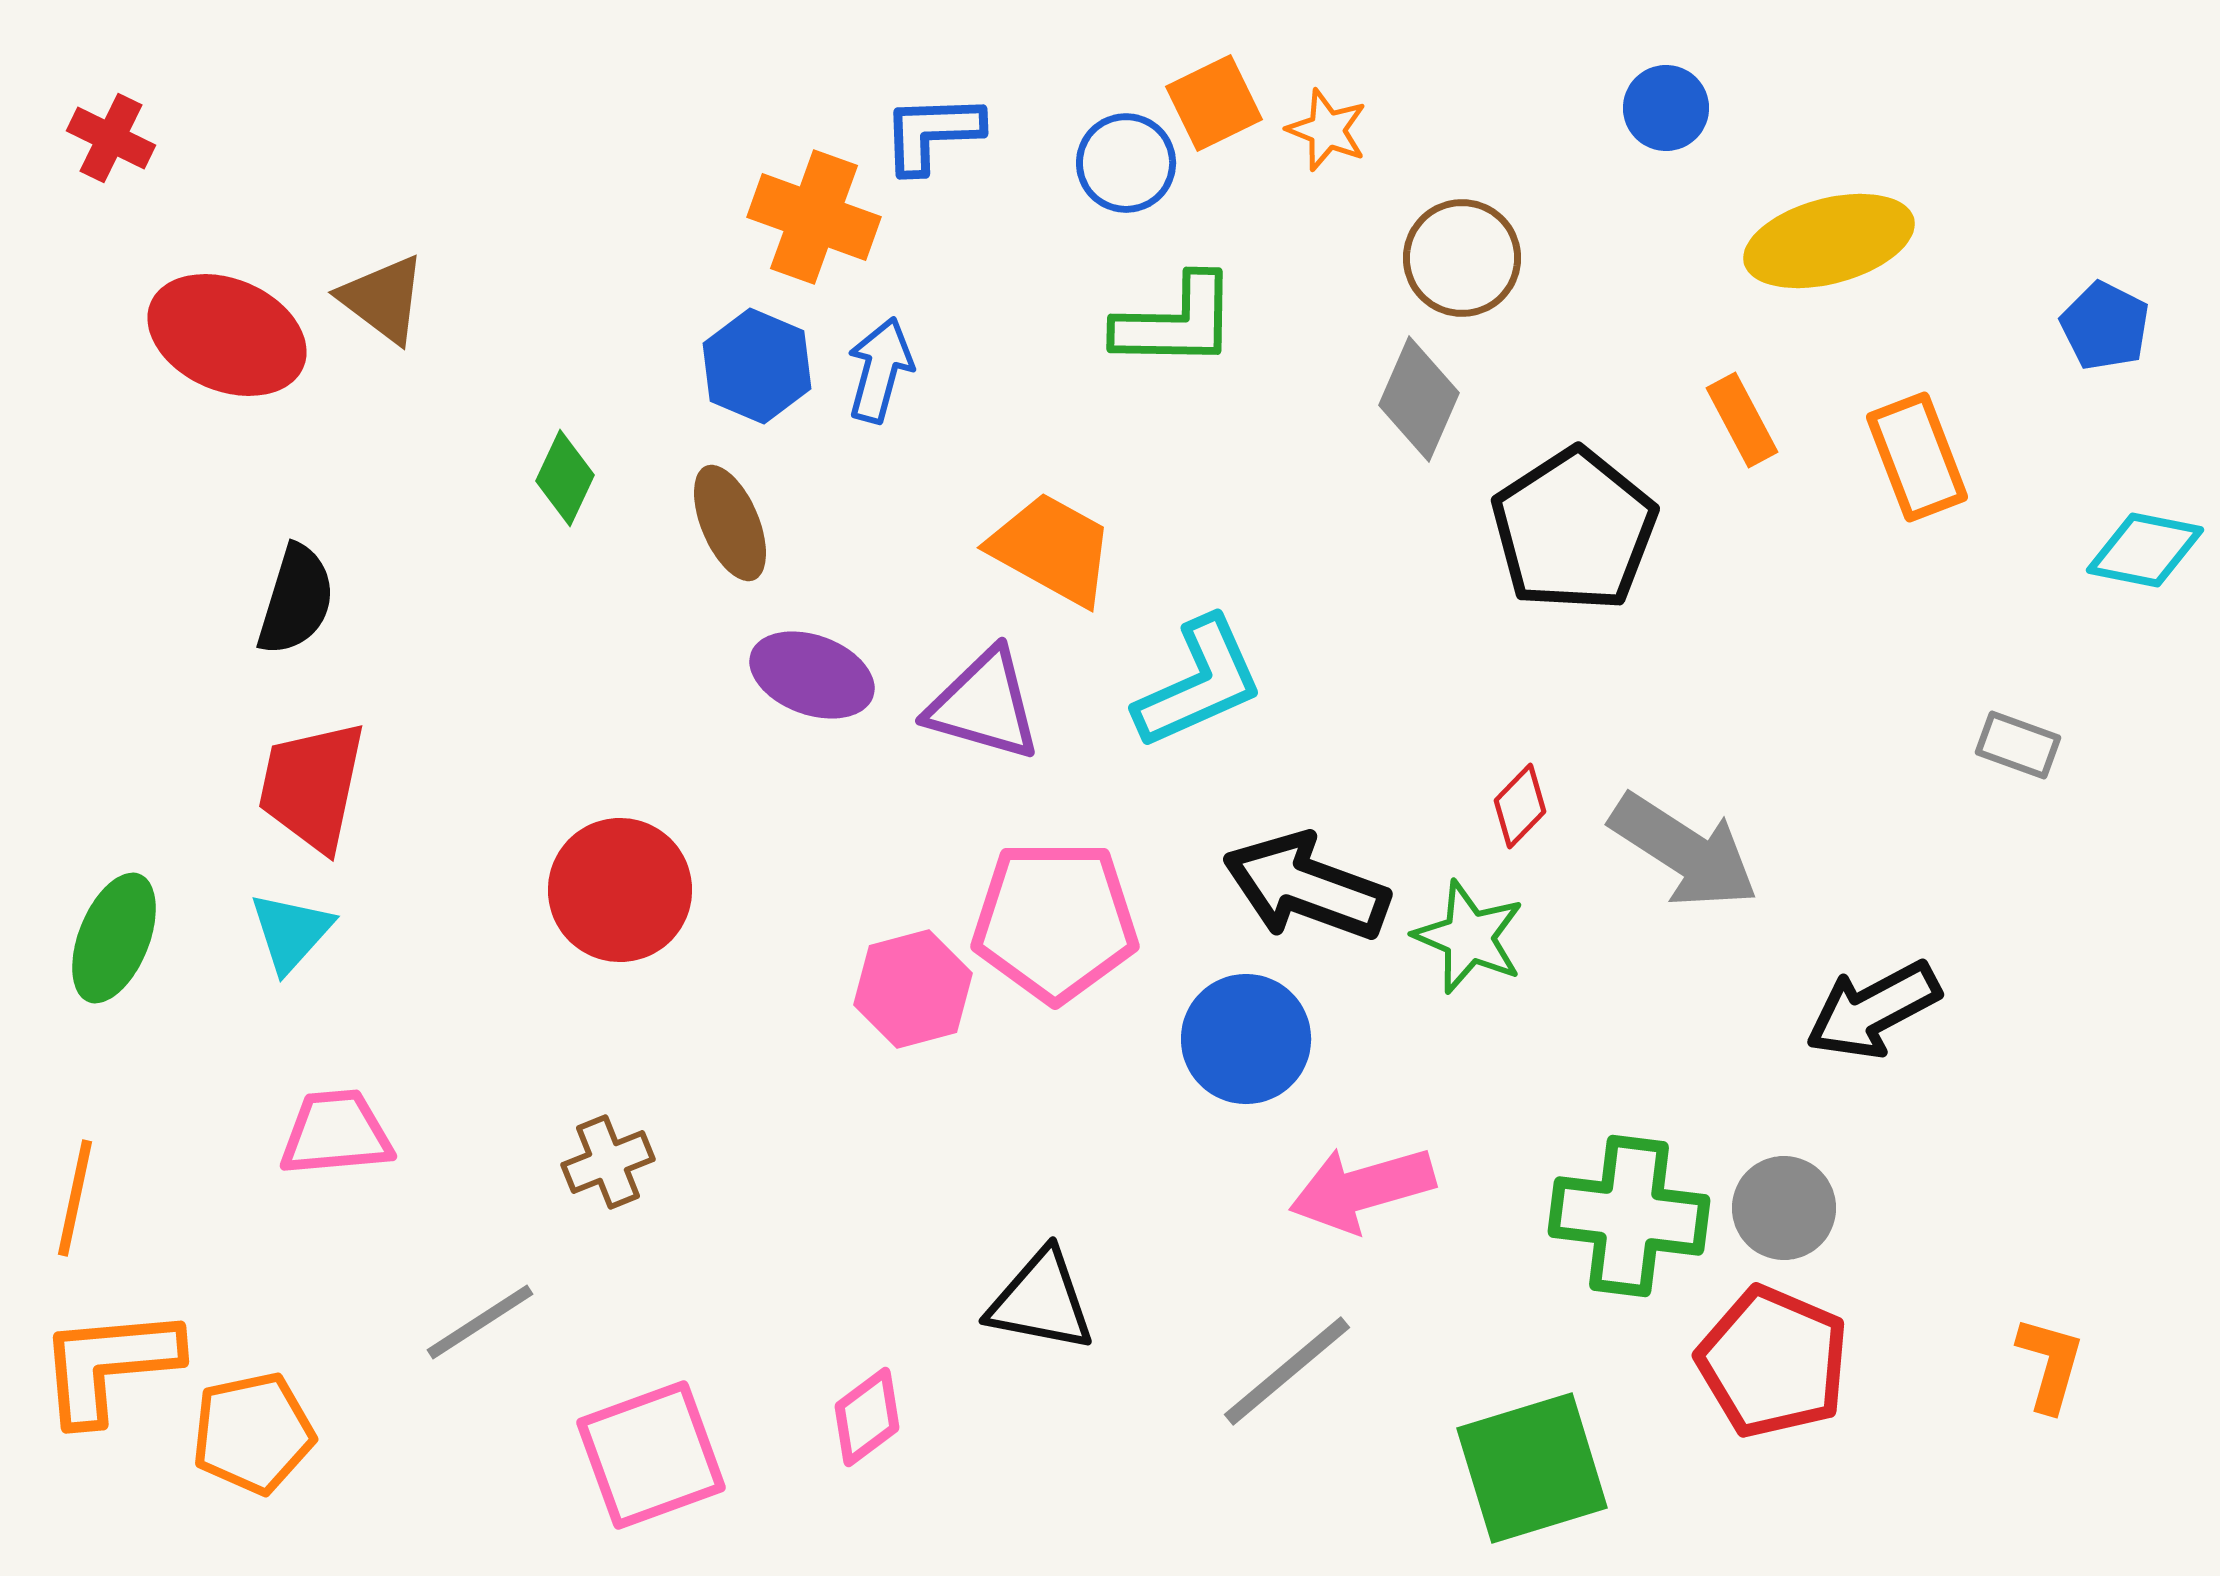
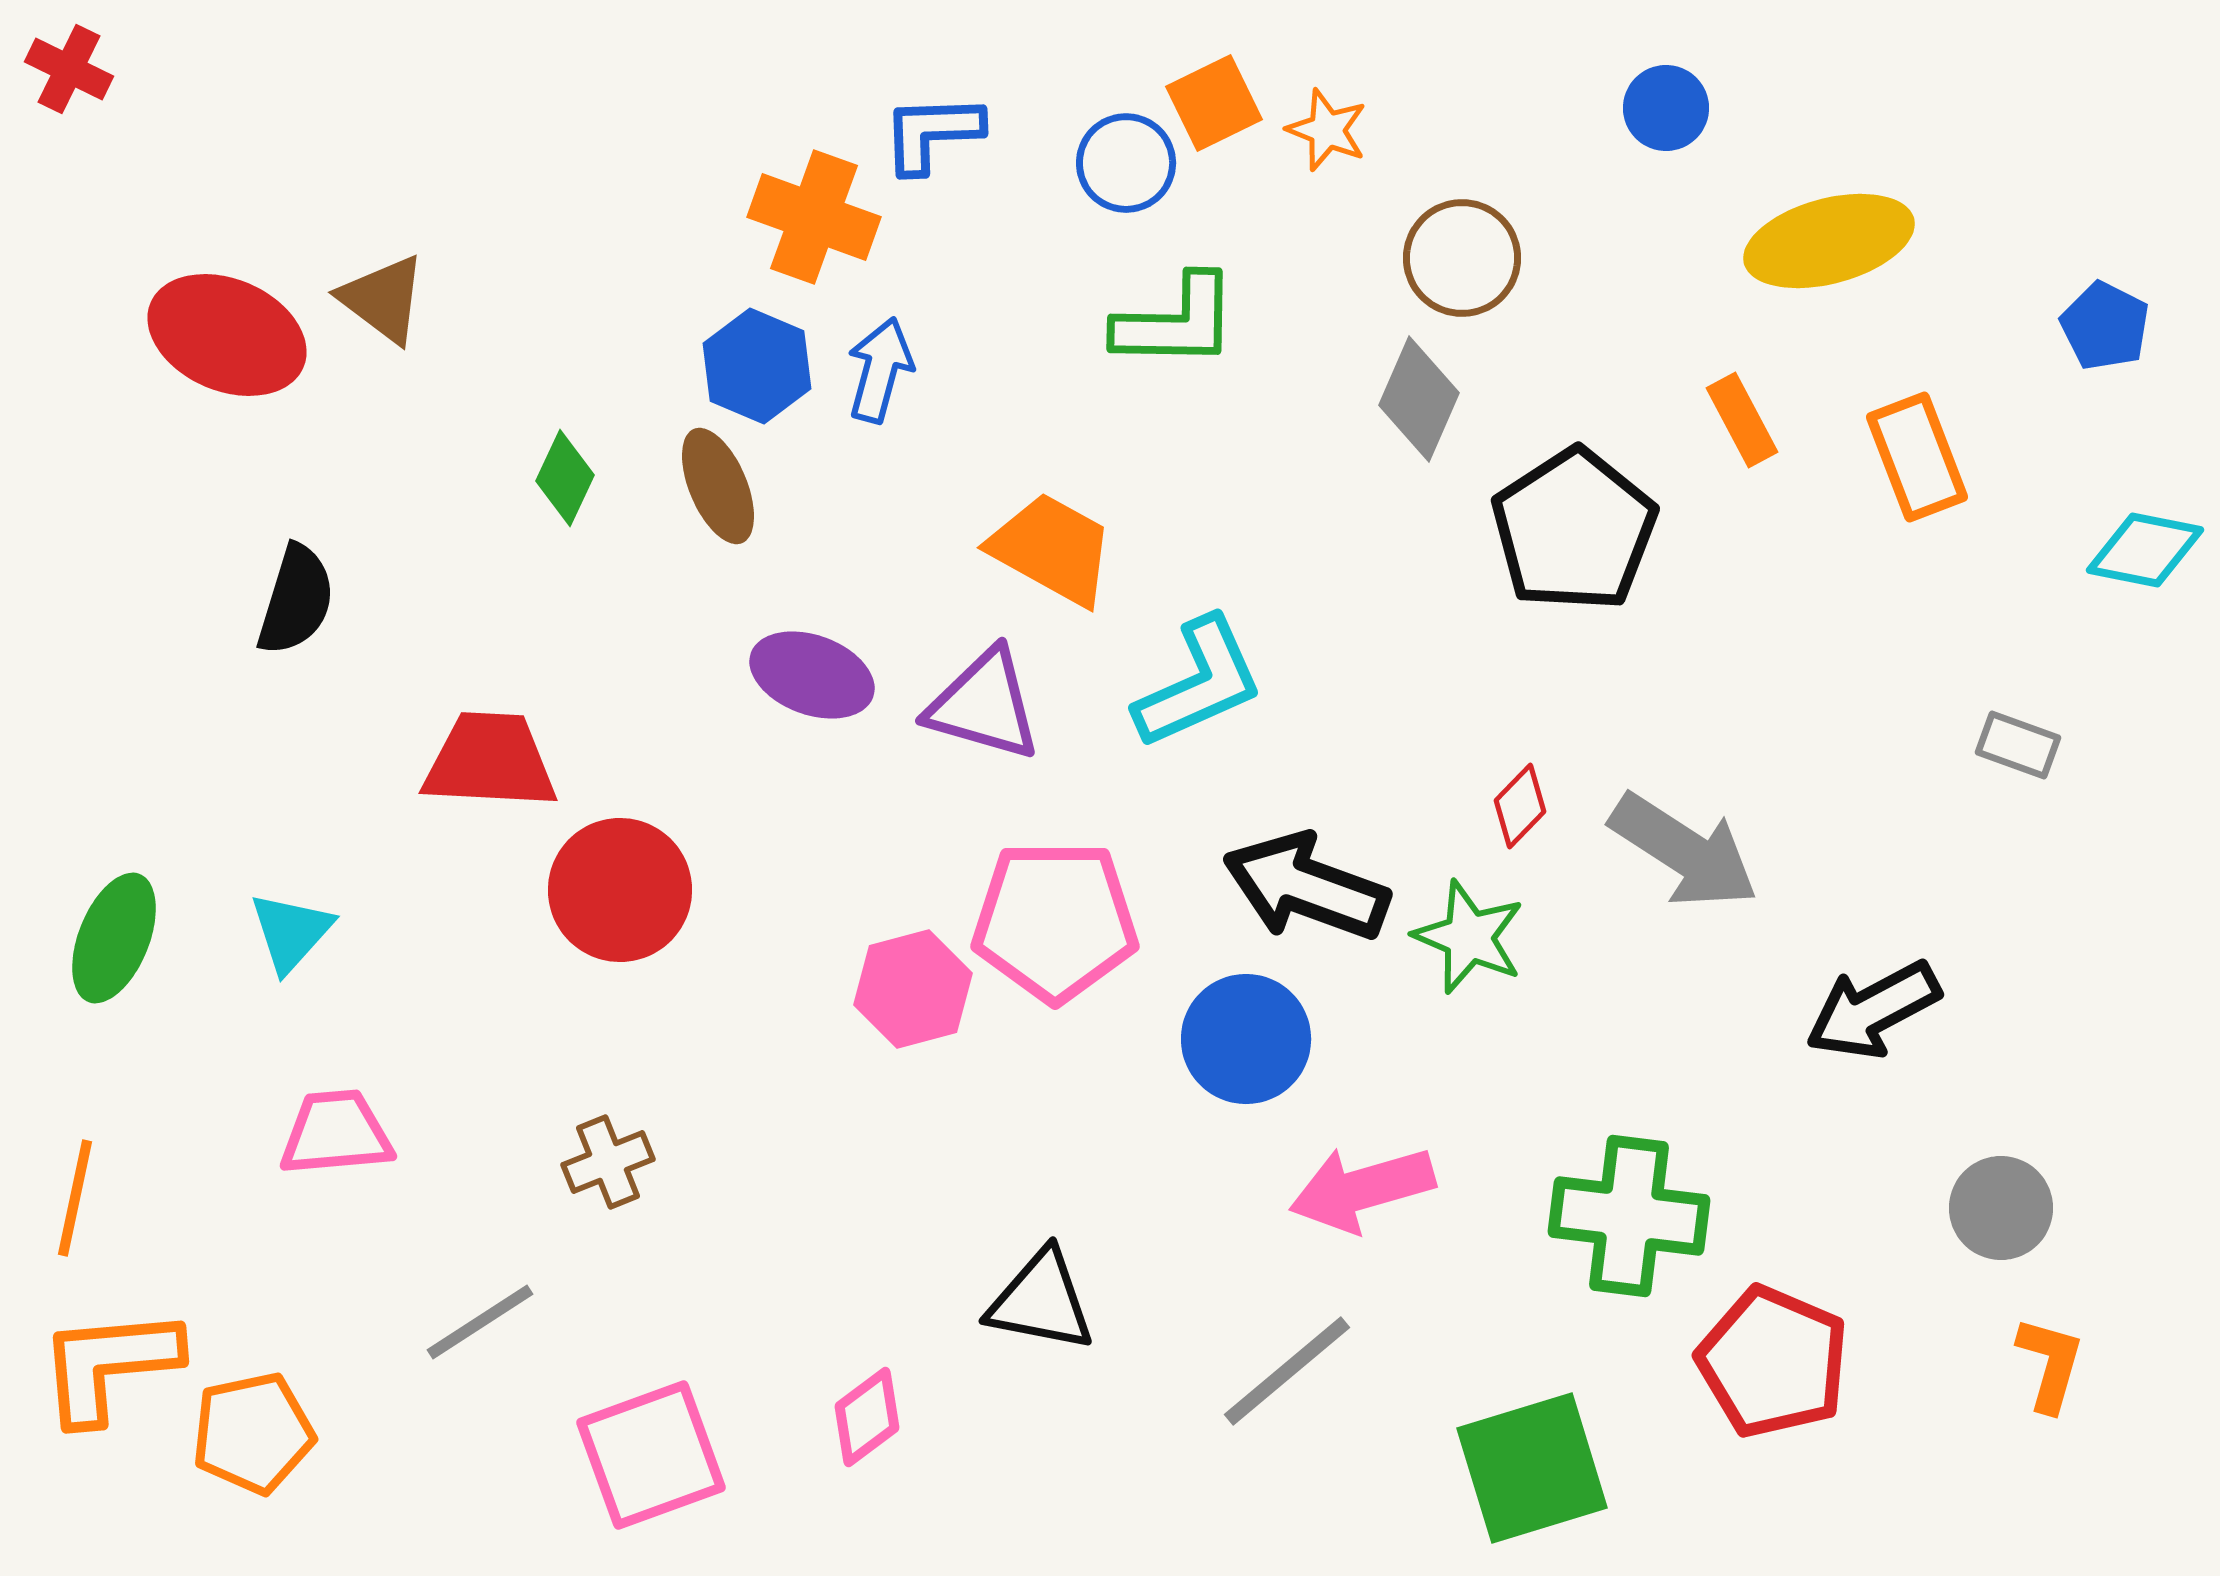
red cross at (111, 138): moved 42 px left, 69 px up
brown ellipse at (730, 523): moved 12 px left, 37 px up
red trapezoid at (312, 786): moved 178 px right, 25 px up; rotated 81 degrees clockwise
gray circle at (1784, 1208): moved 217 px right
